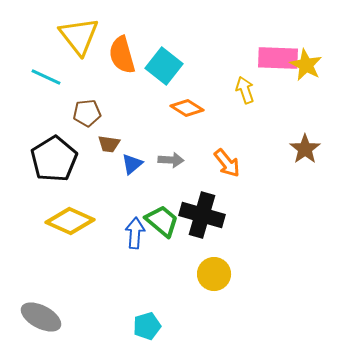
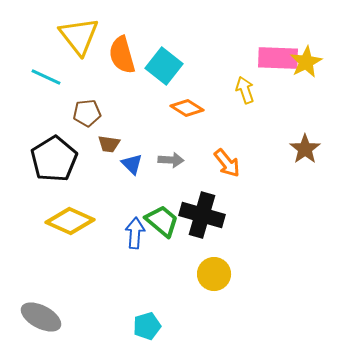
yellow star: moved 3 px up; rotated 16 degrees clockwise
blue triangle: rotated 35 degrees counterclockwise
